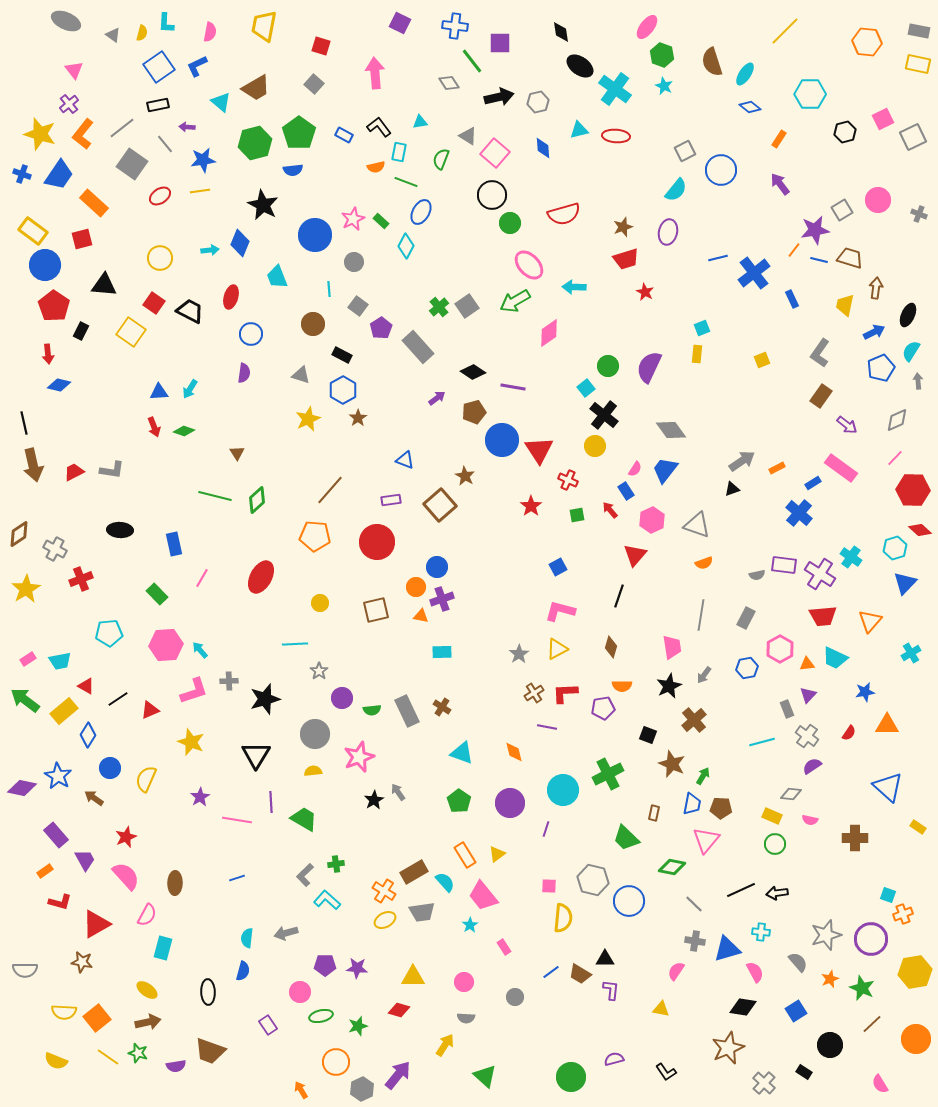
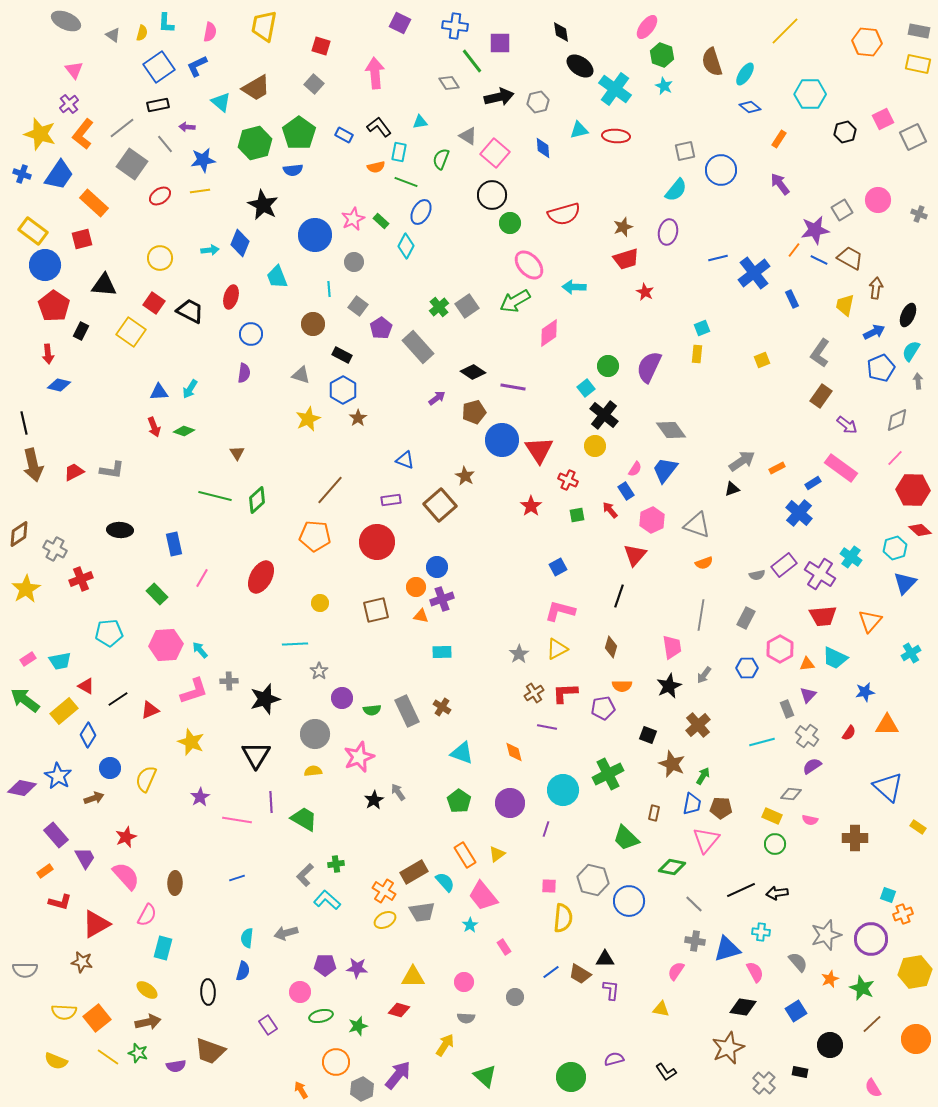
gray square at (685, 151): rotated 15 degrees clockwise
brown trapezoid at (850, 258): rotated 12 degrees clockwise
blue line at (819, 260): rotated 12 degrees clockwise
purple rectangle at (784, 565): rotated 45 degrees counterclockwise
blue hexagon at (747, 668): rotated 10 degrees clockwise
brown cross at (694, 720): moved 4 px right, 5 px down
brown arrow at (94, 798): rotated 126 degrees clockwise
purple trapezoid at (85, 860): moved 2 px up
black rectangle at (804, 1072): moved 4 px left; rotated 21 degrees counterclockwise
pink semicircle at (880, 1084): moved 7 px left, 4 px down
